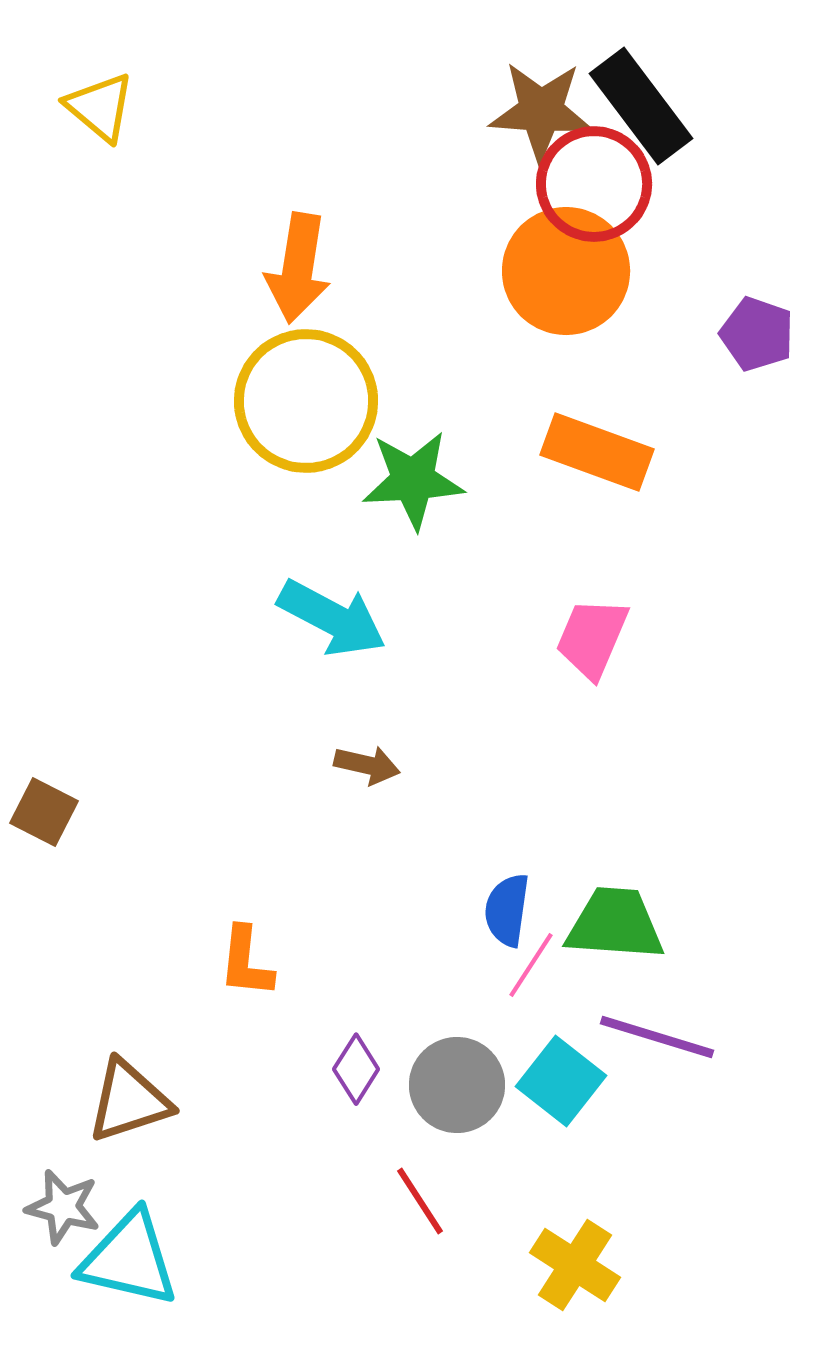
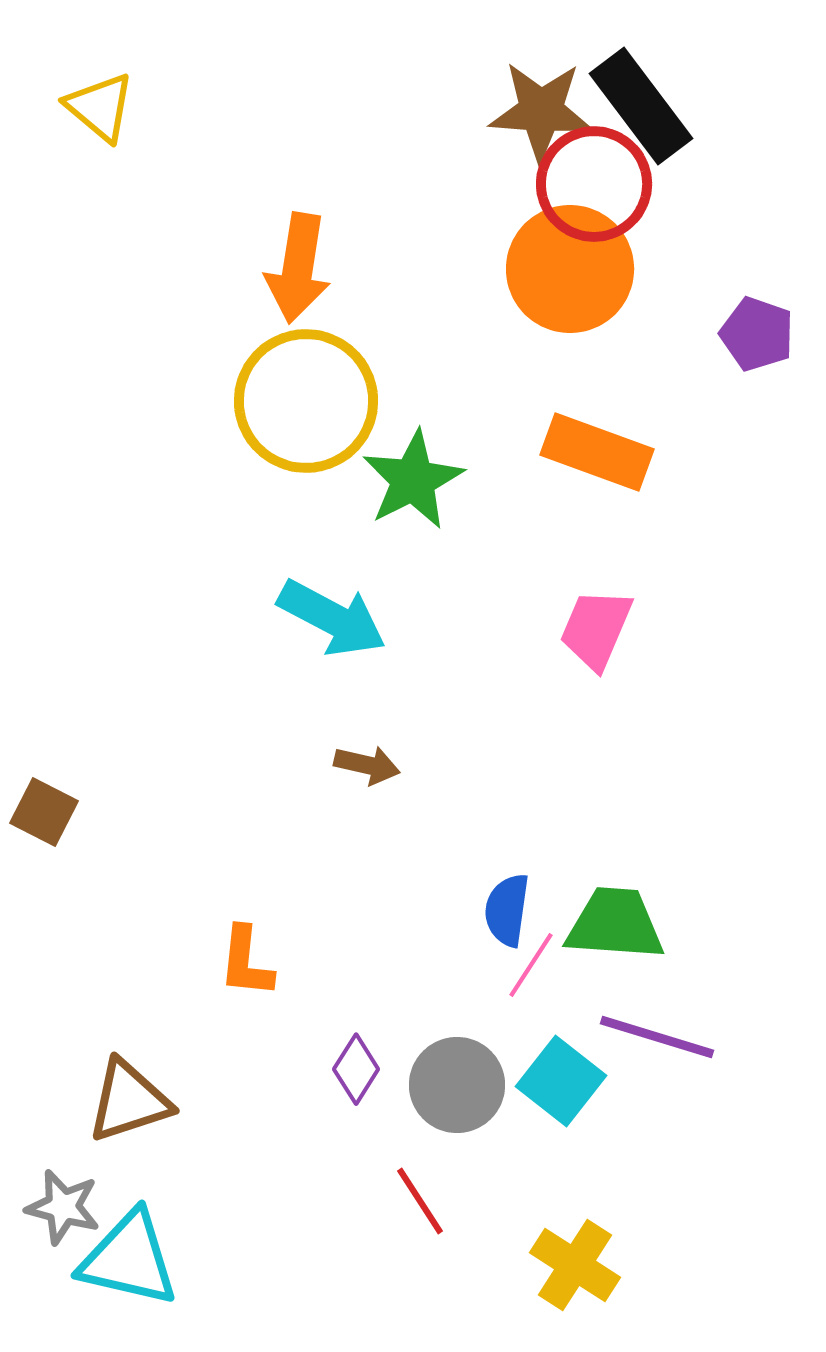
orange circle: moved 4 px right, 2 px up
green star: rotated 24 degrees counterclockwise
pink trapezoid: moved 4 px right, 9 px up
